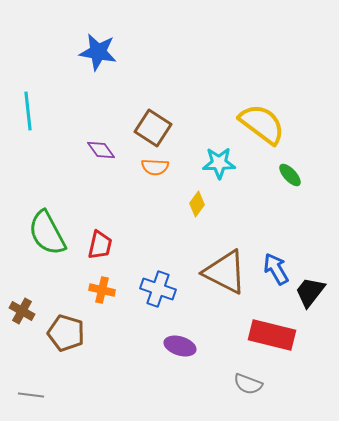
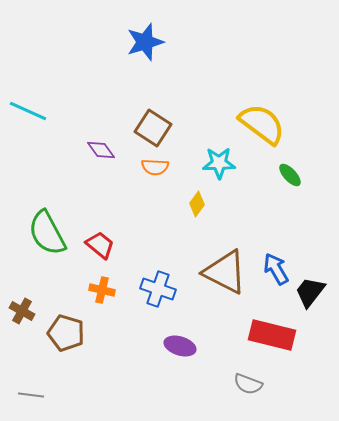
blue star: moved 47 px right, 10 px up; rotated 27 degrees counterclockwise
cyan line: rotated 60 degrees counterclockwise
red trapezoid: rotated 64 degrees counterclockwise
